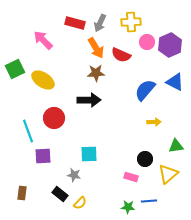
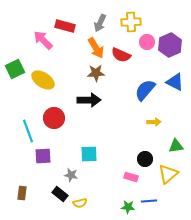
red rectangle: moved 10 px left, 3 px down
gray star: moved 3 px left
yellow semicircle: rotated 32 degrees clockwise
